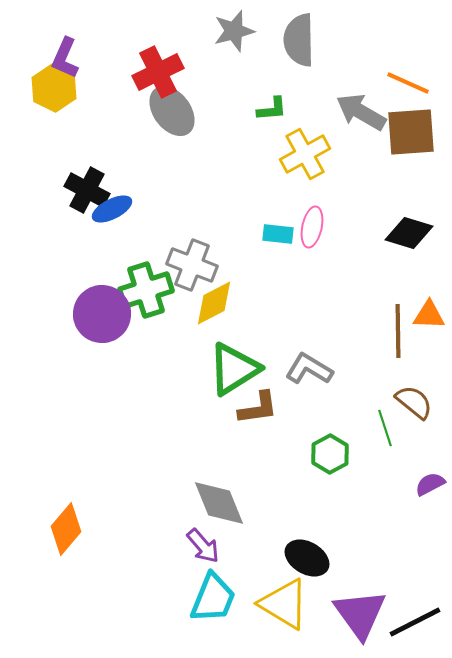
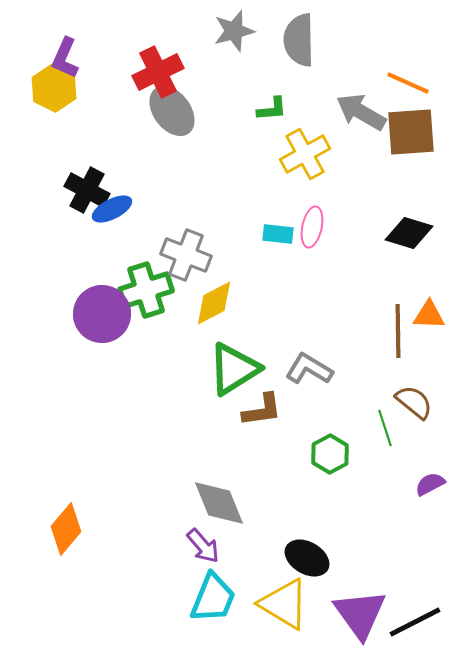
gray cross: moved 6 px left, 10 px up
brown L-shape: moved 4 px right, 2 px down
